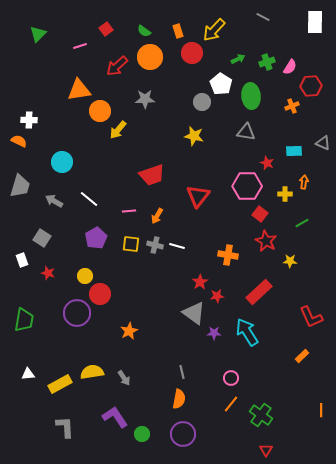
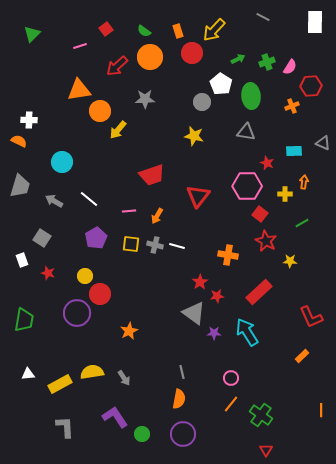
green triangle at (38, 34): moved 6 px left
